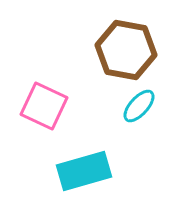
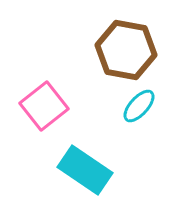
pink square: rotated 27 degrees clockwise
cyan rectangle: moved 1 px right, 1 px up; rotated 50 degrees clockwise
